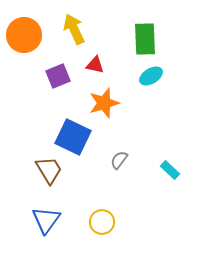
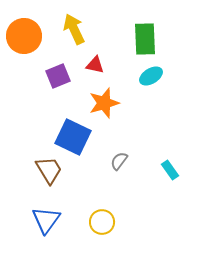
orange circle: moved 1 px down
gray semicircle: moved 1 px down
cyan rectangle: rotated 12 degrees clockwise
